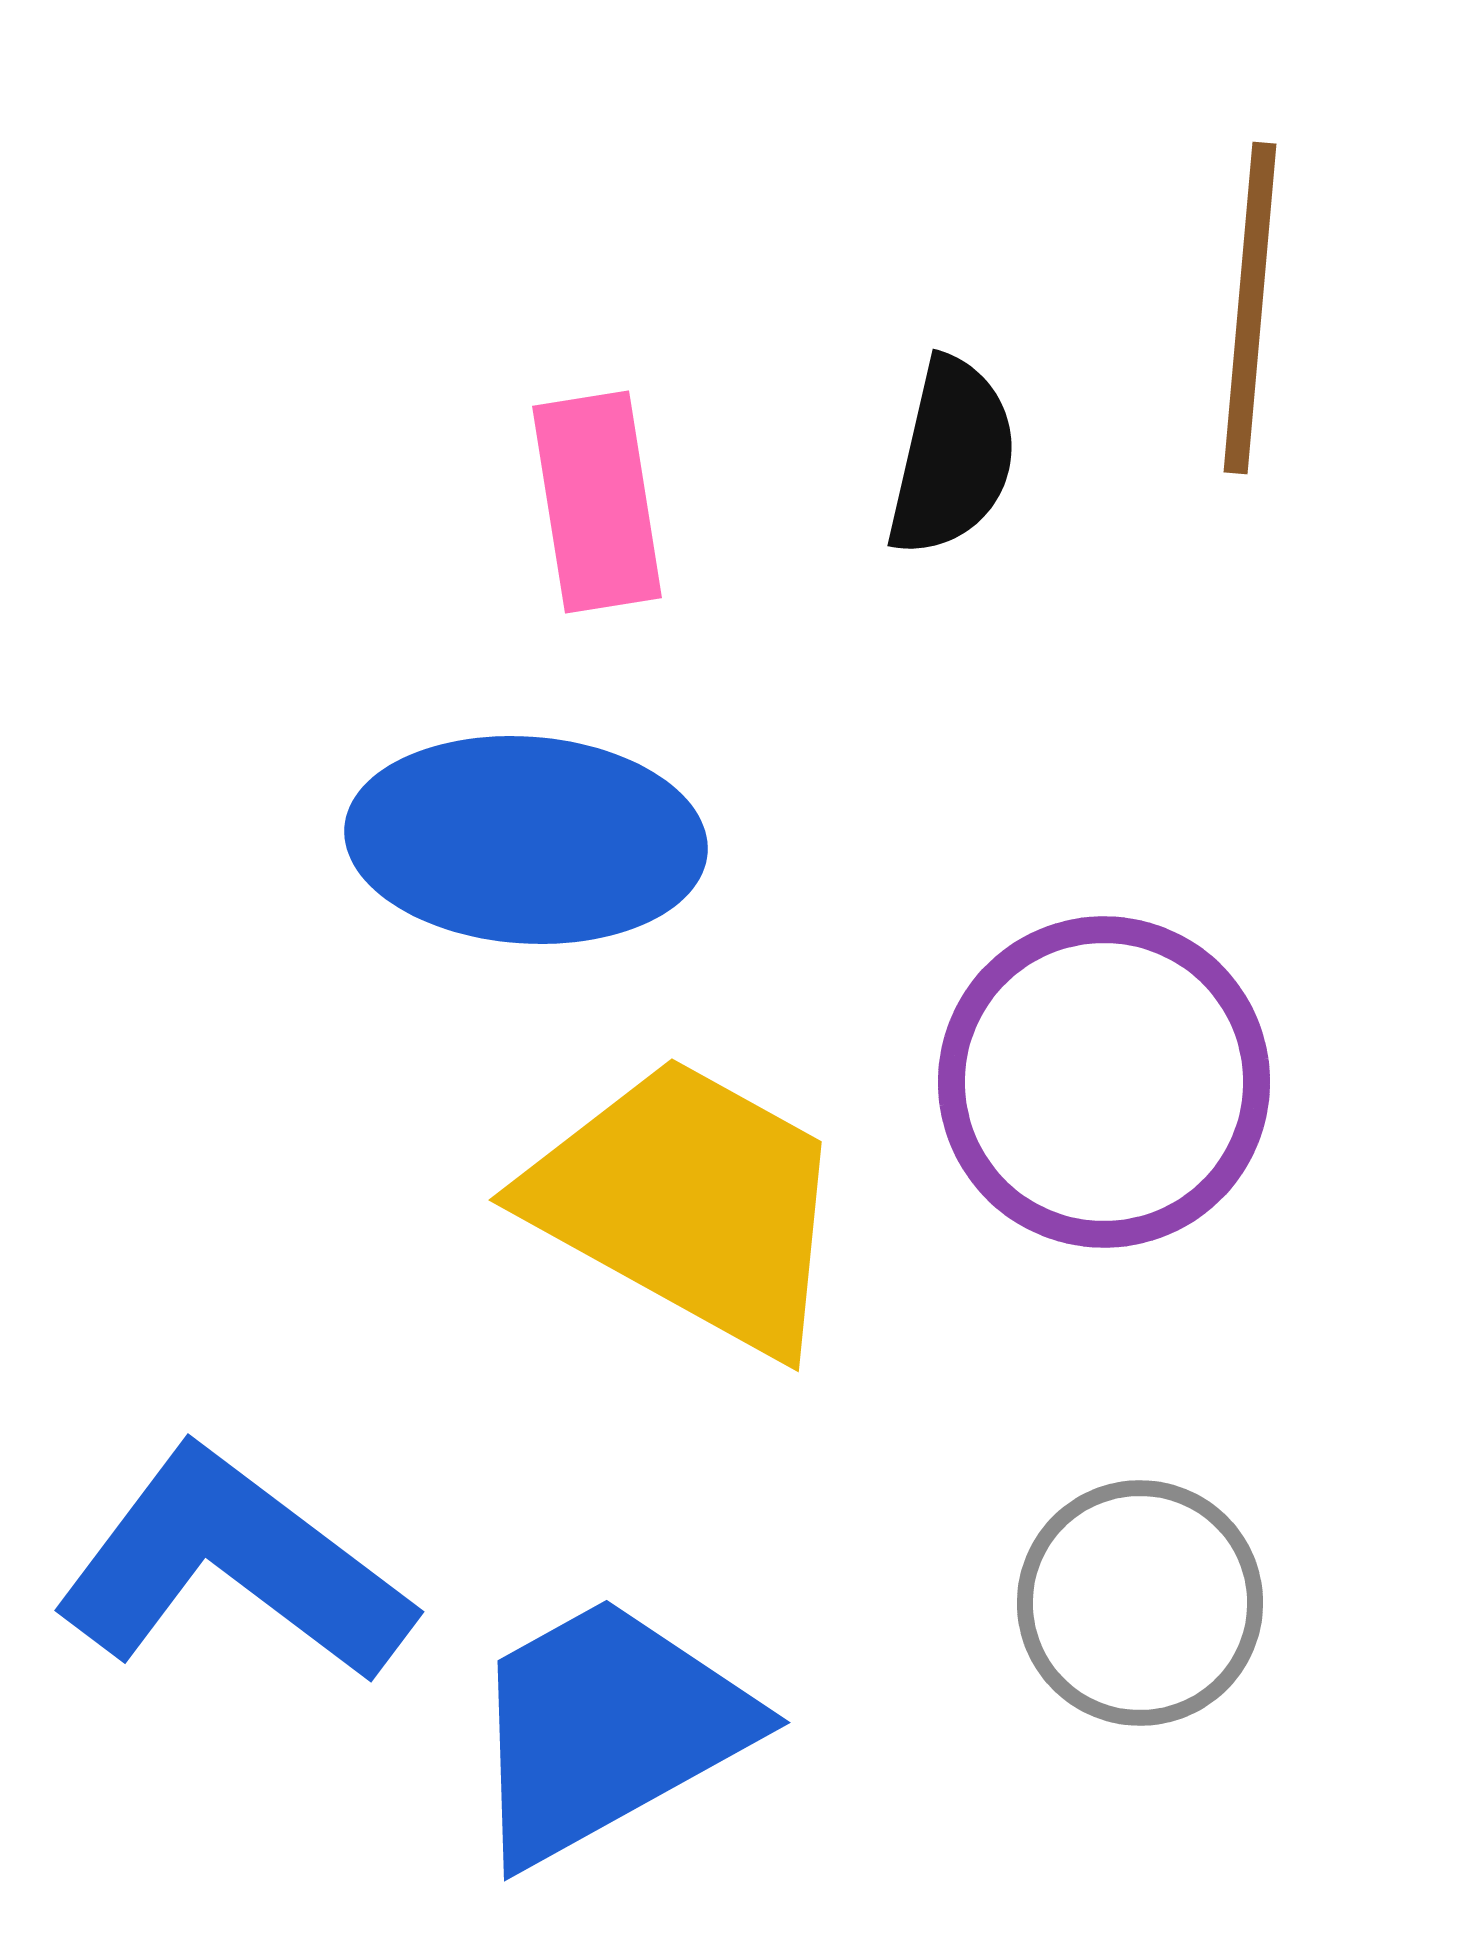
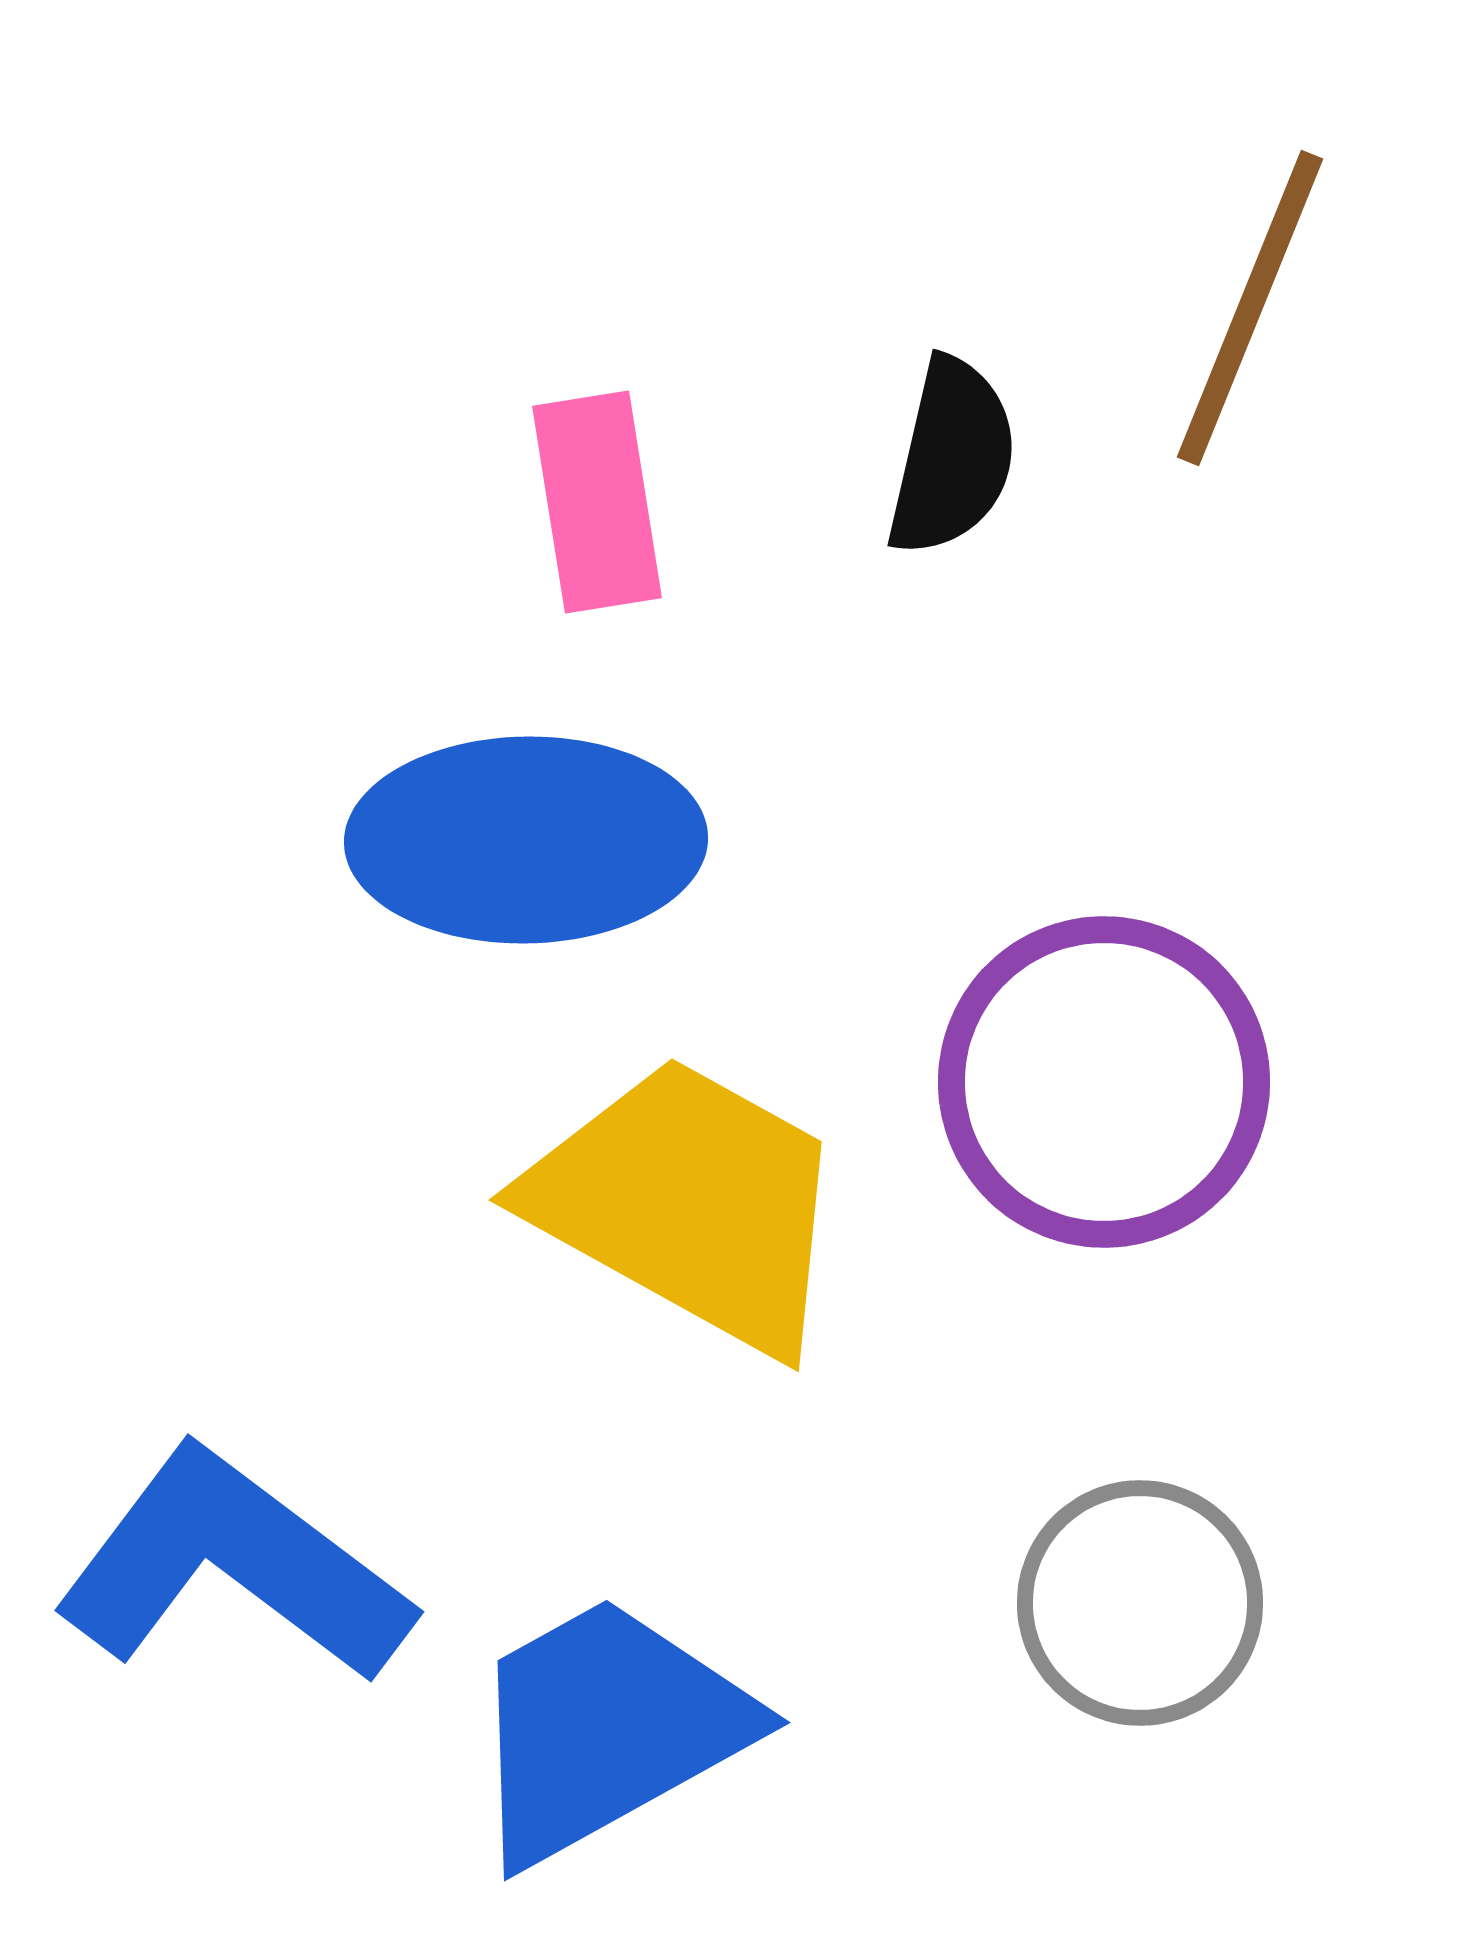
brown line: rotated 17 degrees clockwise
blue ellipse: rotated 5 degrees counterclockwise
